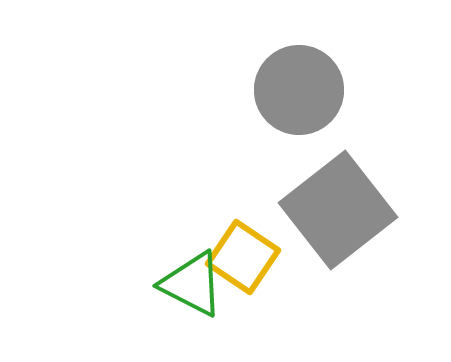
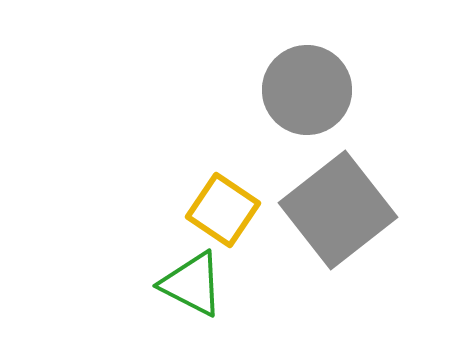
gray circle: moved 8 px right
yellow square: moved 20 px left, 47 px up
